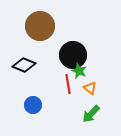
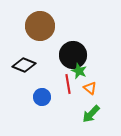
blue circle: moved 9 px right, 8 px up
